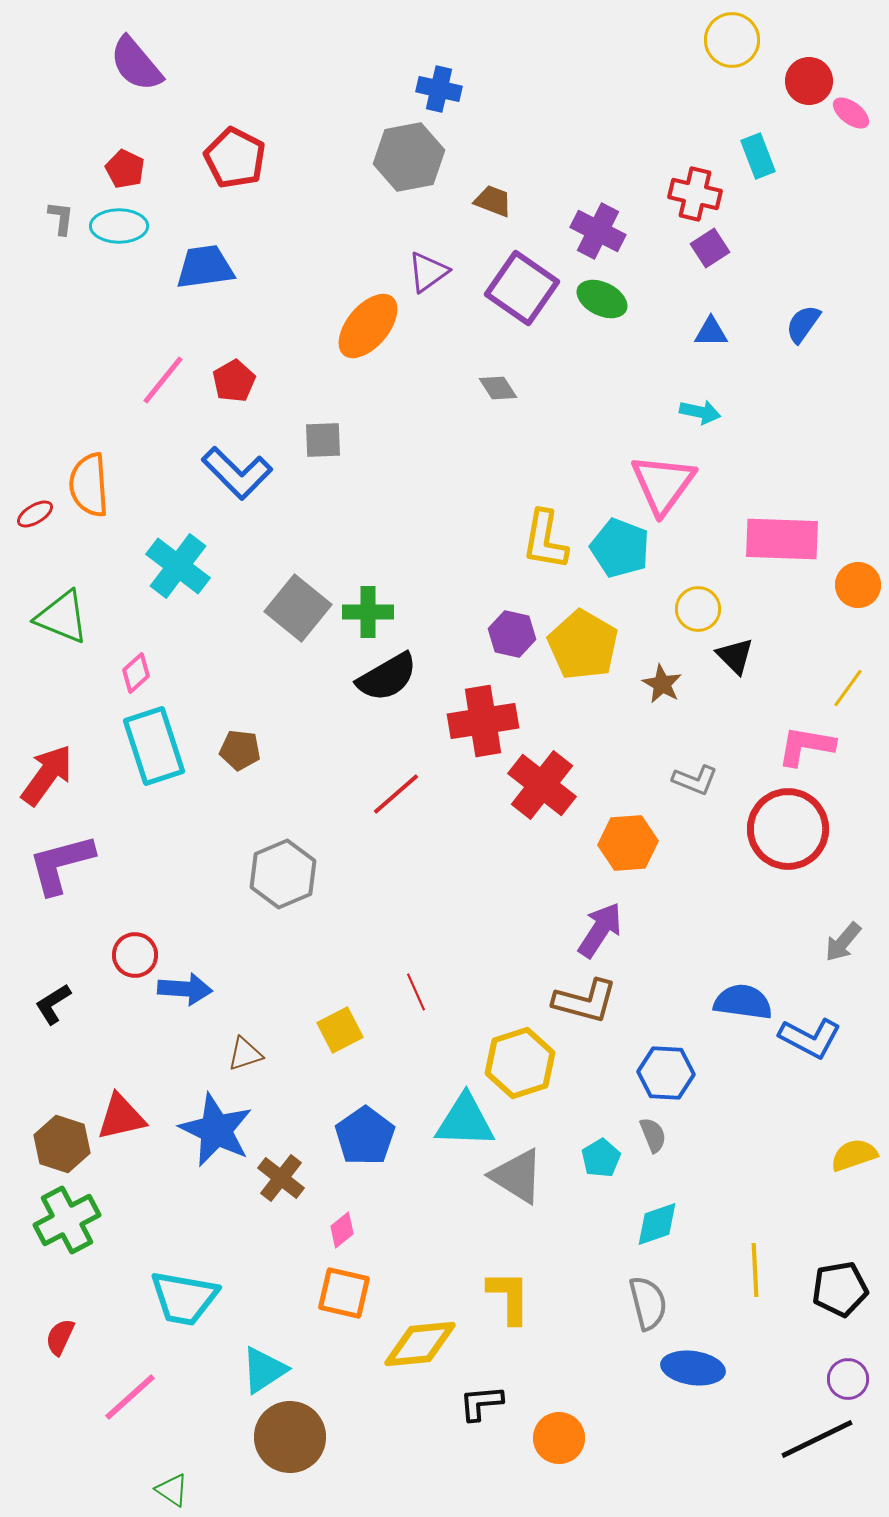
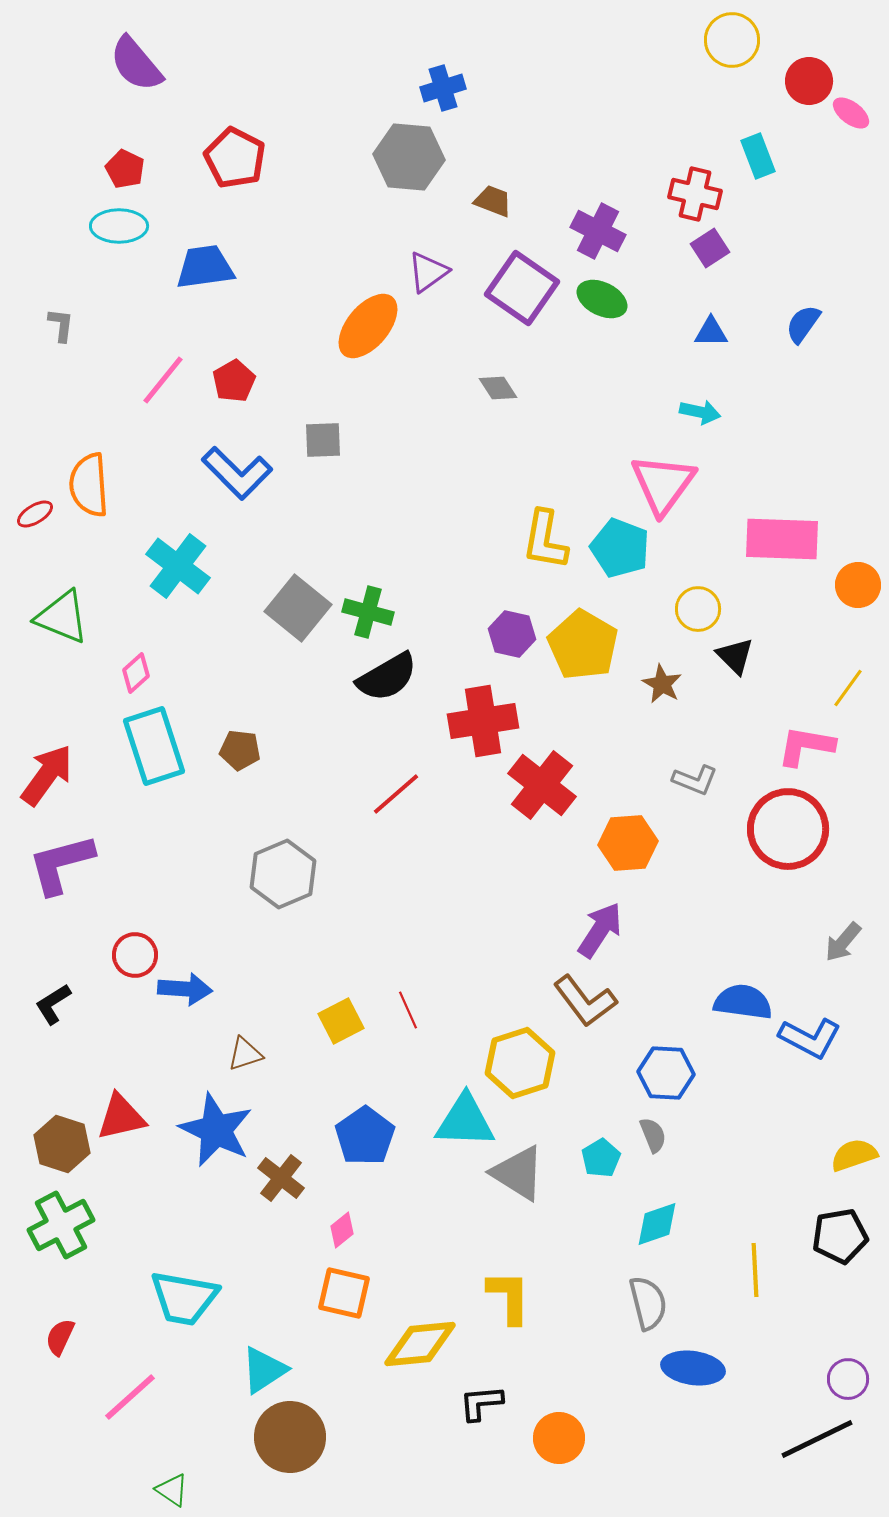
blue cross at (439, 89): moved 4 px right, 1 px up; rotated 30 degrees counterclockwise
gray hexagon at (409, 157): rotated 16 degrees clockwise
gray L-shape at (61, 218): moved 107 px down
green cross at (368, 612): rotated 15 degrees clockwise
red line at (416, 992): moved 8 px left, 18 px down
brown L-shape at (585, 1001): rotated 38 degrees clockwise
yellow square at (340, 1030): moved 1 px right, 9 px up
gray triangle at (517, 1176): moved 1 px right, 3 px up
green cross at (67, 1220): moved 6 px left, 5 px down
black pentagon at (840, 1289): moved 53 px up
